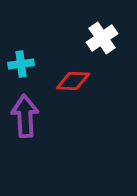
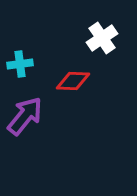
cyan cross: moved 1 px left
purple arrow: rotated 42 degrees clockwise
